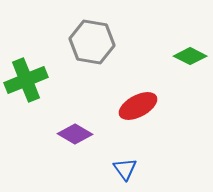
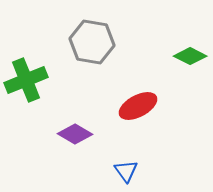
blue triangle: moved 1 px right, 2 px down
